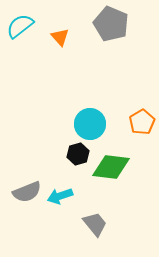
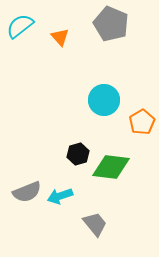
cyan circle: moved 14 px right, 24 px up
